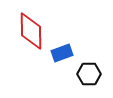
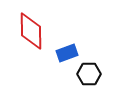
blue rectangle: moved 5 px right
